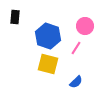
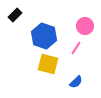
black rectangle: moved 2 px up; rotated 40 degrees clockwise
blue hexagon: moved 4 px left
